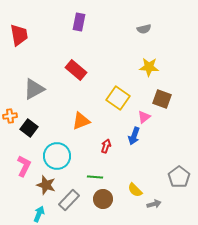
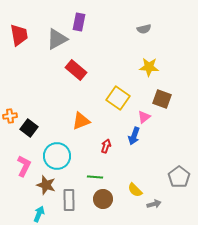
gray triangle: moved 23 px right, 50 px up
gray rectangle: rotated 45 degrees counterclockwise
